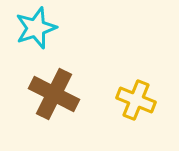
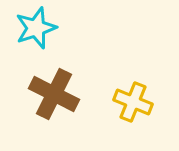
yellow cross: moved 3 px left, 2 px down
